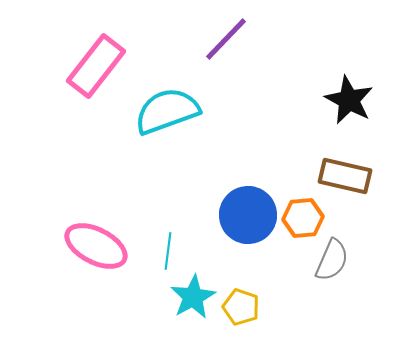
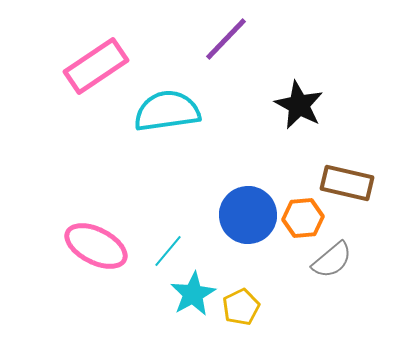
pink rectangle: rotated 18 degrees clockwise
black star: moved 50 px left, 5 px down
cyan semicircle: rotated 12 degrees clockwise
brown rectangle: moved 2 px right, 7 px down
cyan line: rotated 33 degrees clockwise
gray semicircle: rotated 27 degrees clockwise
cyan star: moved 3 px up
yellow pentagon: rotated 27 degrees clockwise
